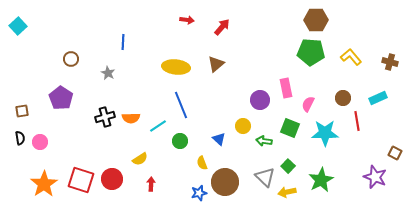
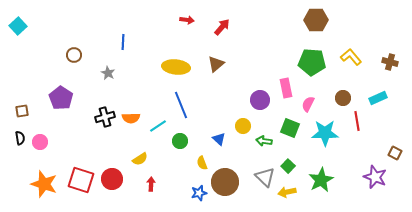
green pentagon at (311, 52): moved 1 px right, 10 px down
brown circle at (71, 59): moved 3 px right, 4 px up
orange star at (44, 184): rotated 20 degrees counterclockwise
